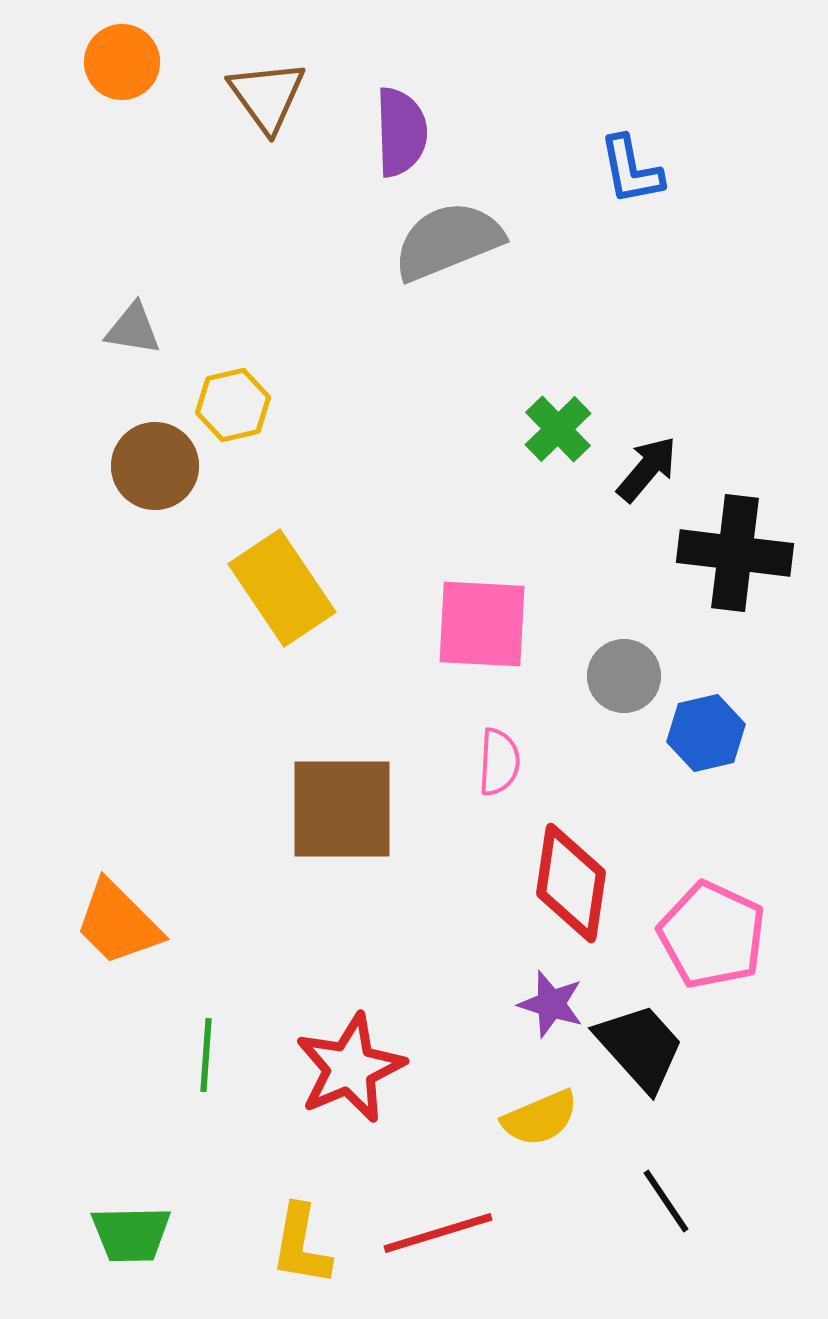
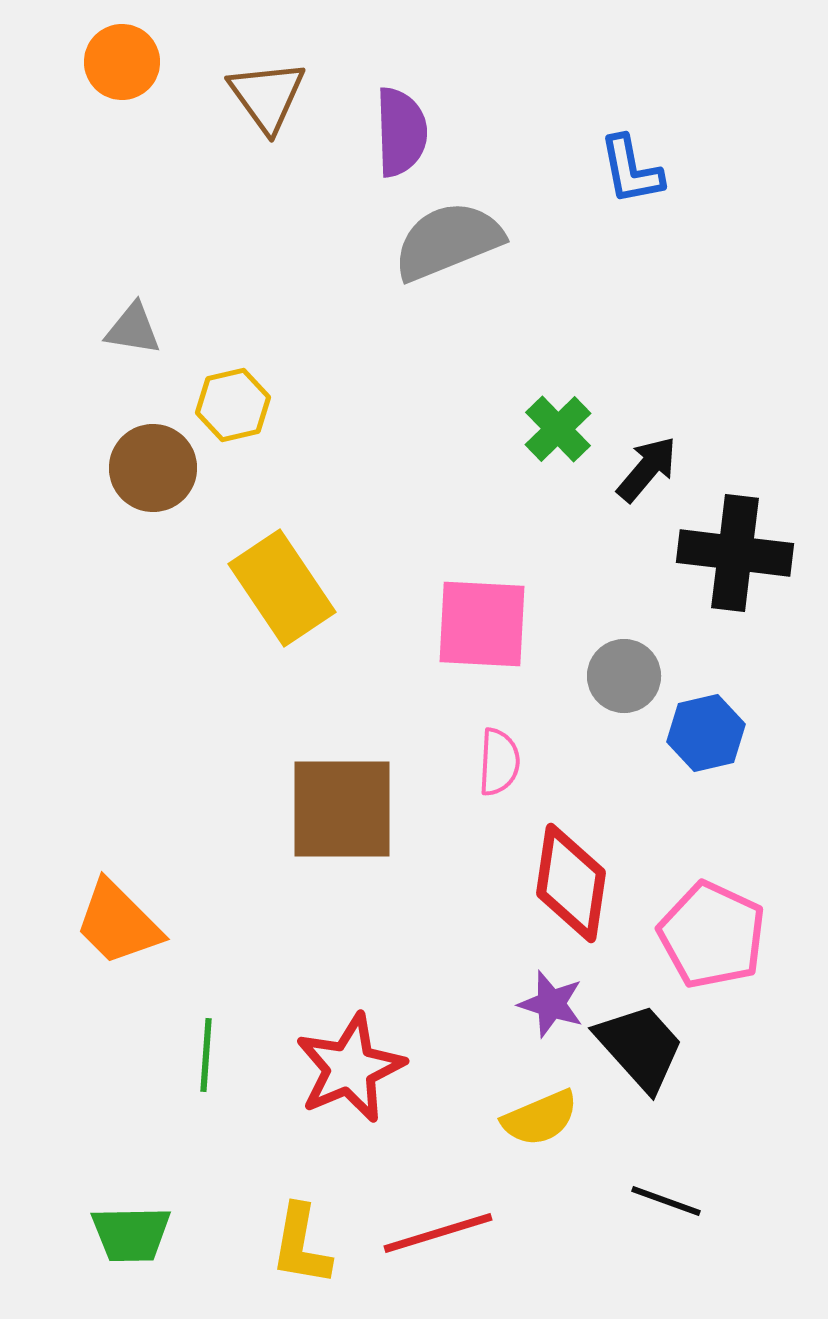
brown circle: moved 2 px left, 2 px down
black line: rotated 36 degrees counterclockwise
